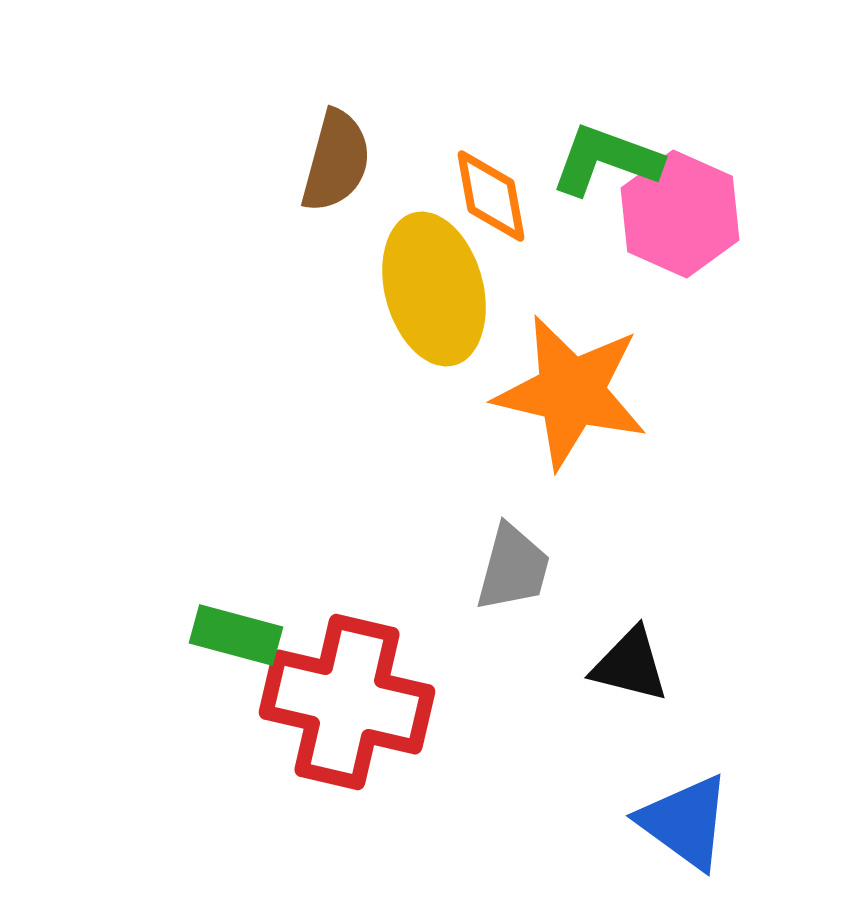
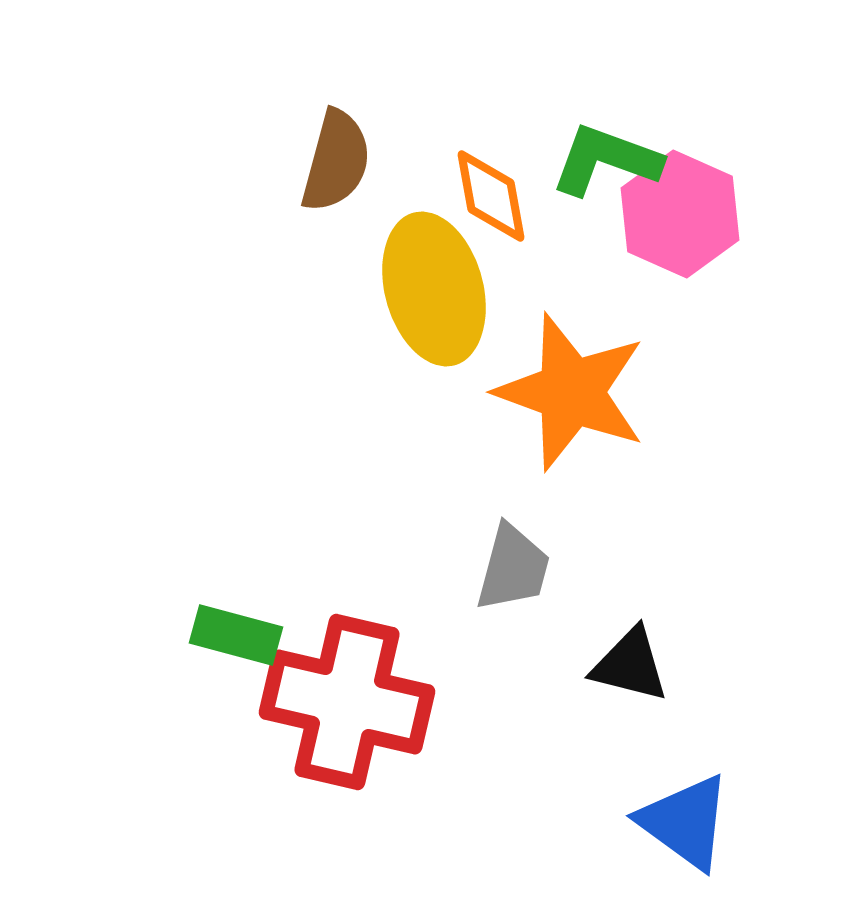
orange star: rotated 7 degrees clockwise
